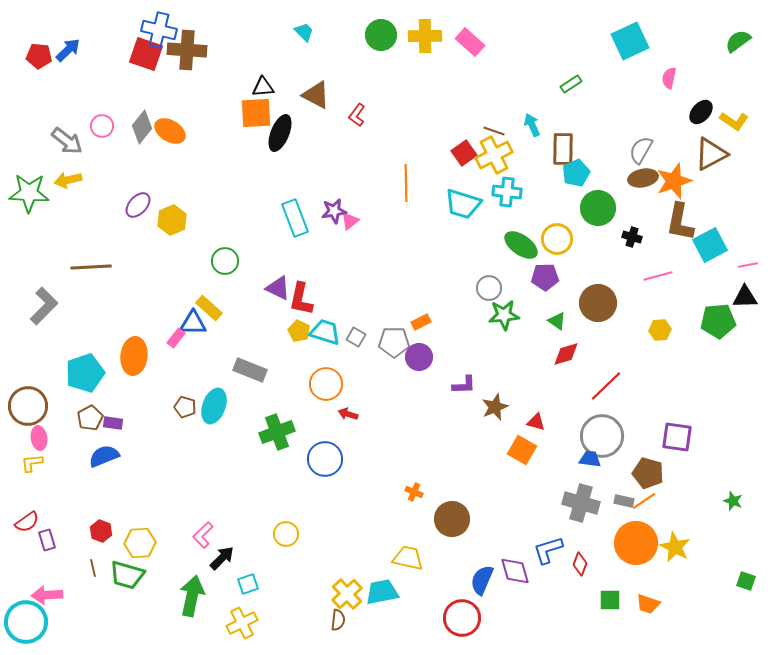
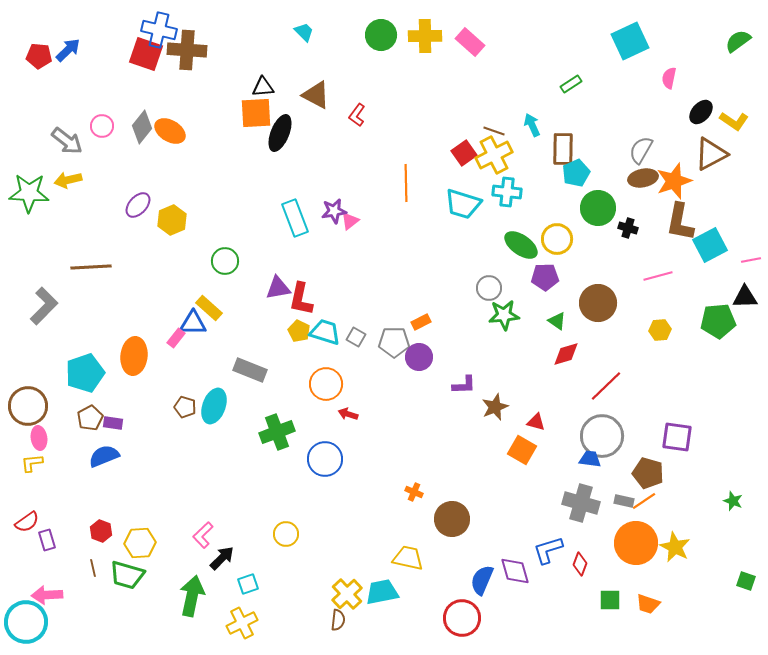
black cross at (632, 237): moved 4 px left, 9 px up
pink line at (748, 265): moved 3 px right, 5 px up
purple triangle at (278, 288): rotated 36 degrees counterclockwise
